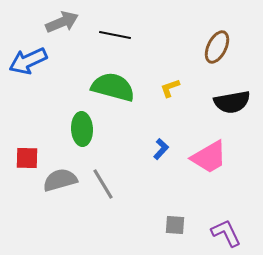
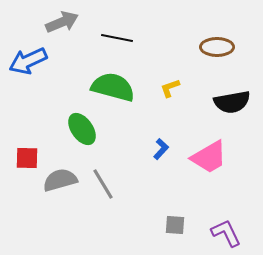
black line: moved 2 px right, 3 px down
brown ellipse: rotated 64 degrees clockwise
green ellipse: rotated 32 degrees counterclockwise
